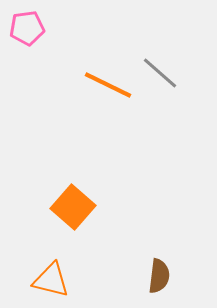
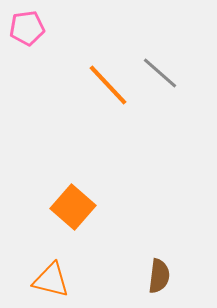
orange line: rotated 21 degrees clockwise
